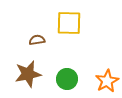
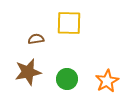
brown semicircle: moved 1 px left, 1 px up
brown star: moved 2 px up
